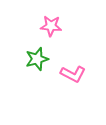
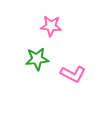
green star: rotated 10 degrees clockwise
